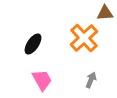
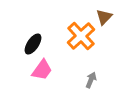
brown triangle: moved 1 px left, 4 px down; rotated 42 degrees counterclockwise
orange cross: moved 3 px left, 2 px up
pink trapezoid: moved 10 px up; rotated 65 degrees clockwise
